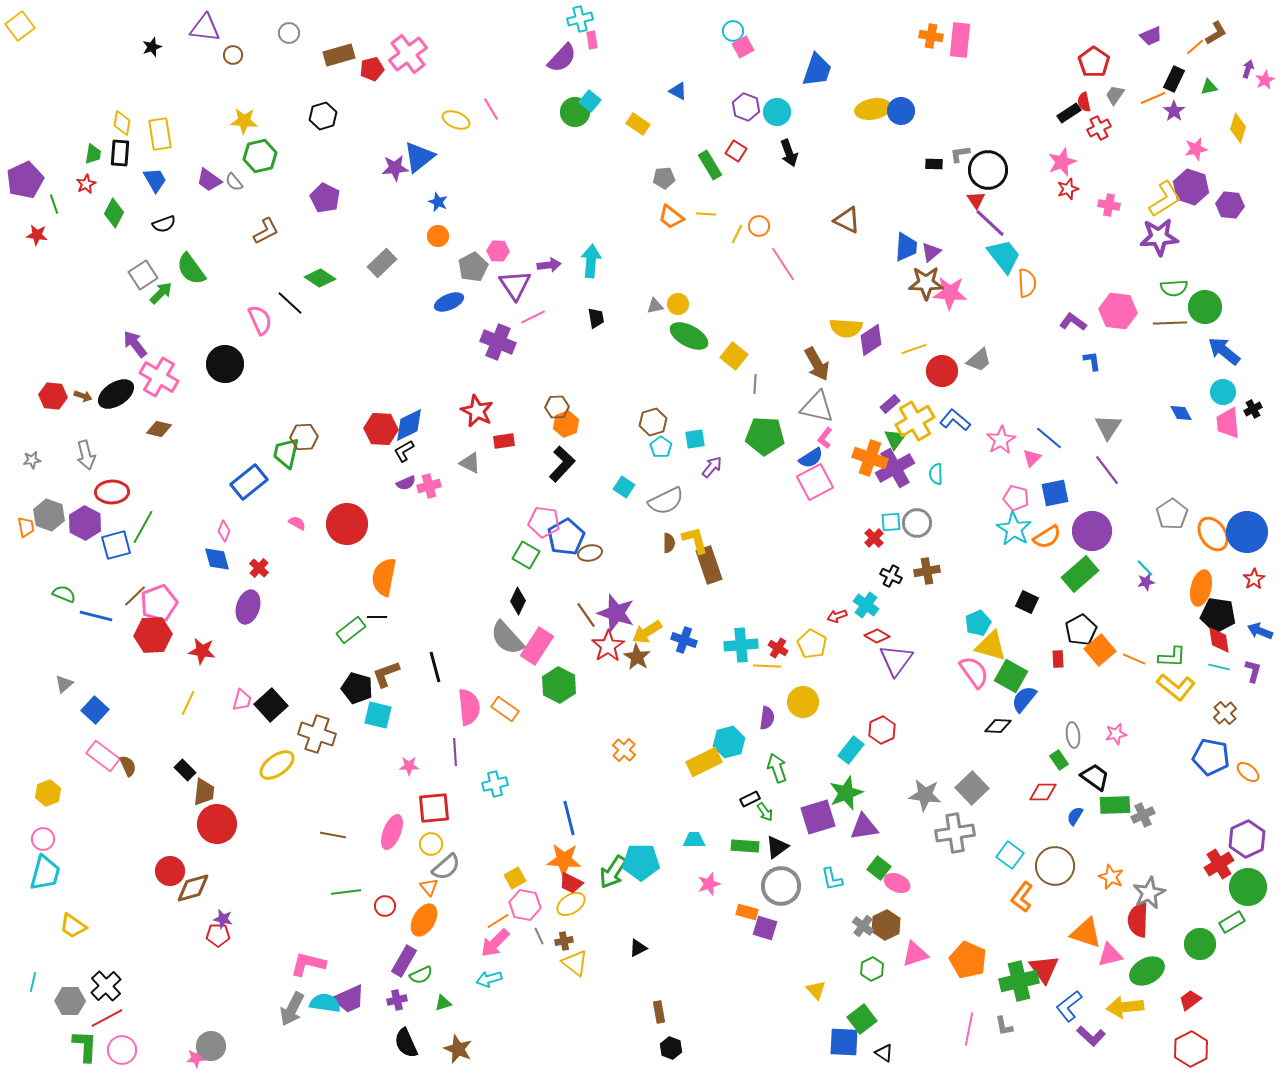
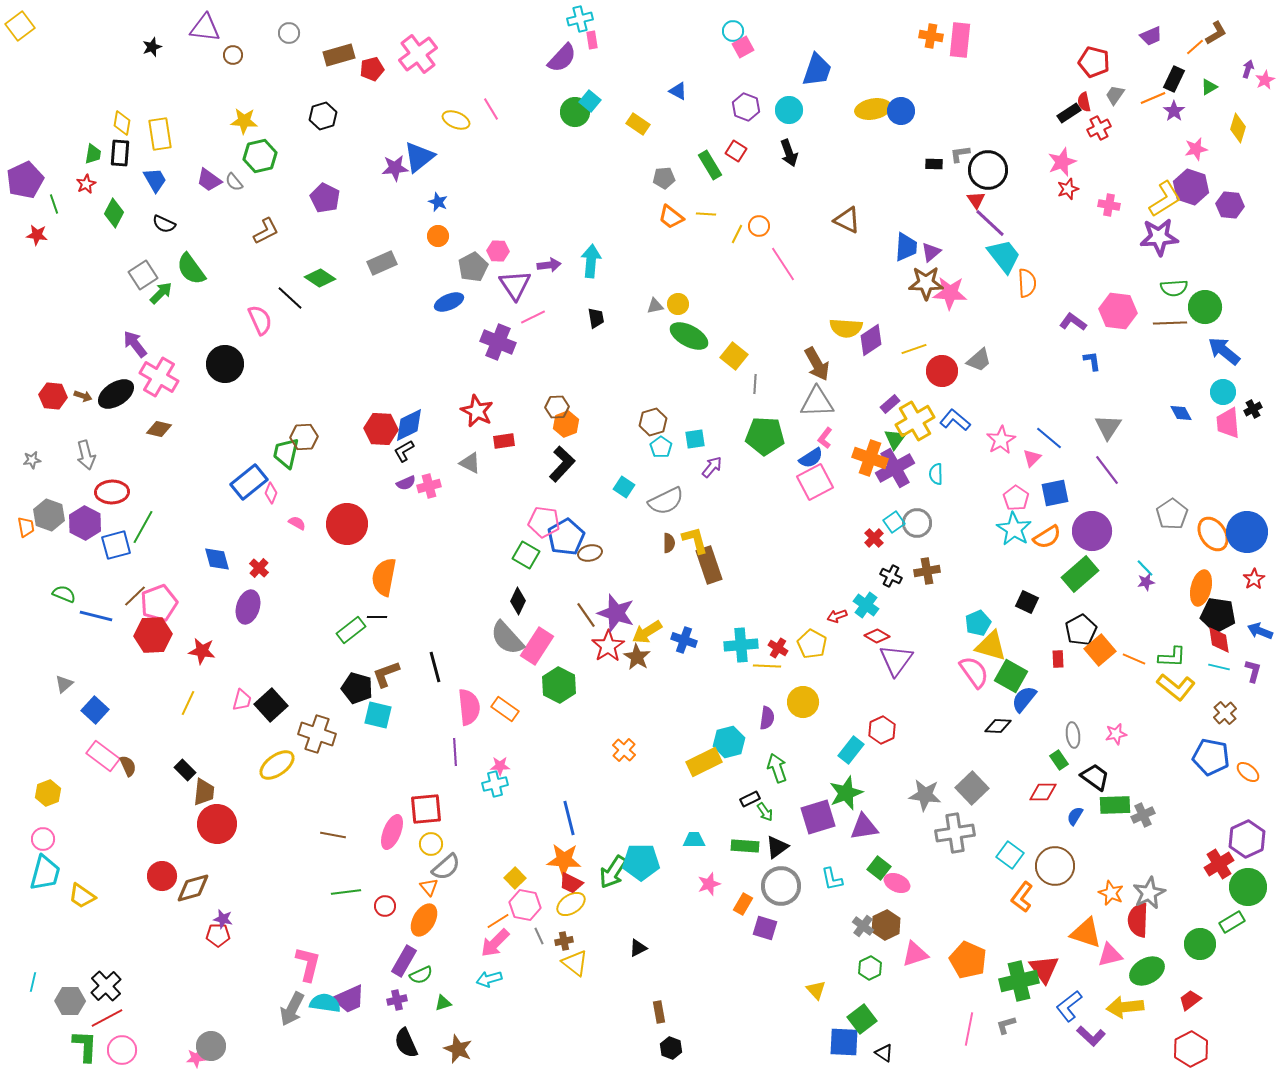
pink cross at (408, 54): moved 10 px right
red pentagon at (1094, 62): rotated 20 degrees counterclockwise
green triangle at (1209, 87): rotated 18 degrees counterclockwise
cyan circle at (777, 112): moved 12 px right, 2 px up
black semicircle at (164, 224): rotated 45 degrees clockwise
gray rectangle at (382, 263): rotated 20 degrees clockwise
black line at (290, 303): moved 5 px up
gray triangle at (817, 407): moved 5 px up; rotated 15 degrees counterclockwise
pink pentagon at (1016, 498): rotated 20 degrees clockwise
cyan square at (891, 522): moved 3 px right; rotated 30 degrees counterclockwise
pink diamond at (224, 531): moved 47 px right, 38 px up
pink star at (409, 766): moved 91 px right
red square at (434, 808): moved 8 px left, 1 px down
red circle at (170, 871): moved 8 px left, 5 px down
orange star at (1111, 877): moved 16 px down
yellow square at (515, 878): rotated 15 degrees counterclockwise
orange rectangle at (747, 912): moved 4 px left, 8 px up; rotated 75 degrees counterclockwise
yellow trapezoid at (73, 926): moved 9 px right, 30 px up
pink L-shape at (308, 964): rotated 90 degrees clockwise
green hexagon at (872, 969): moved 2 px left, 1 px up
gray L-shape at (1004, 1026): moved 2 px right, 1 px up; rotated 85 degrees clockwise
